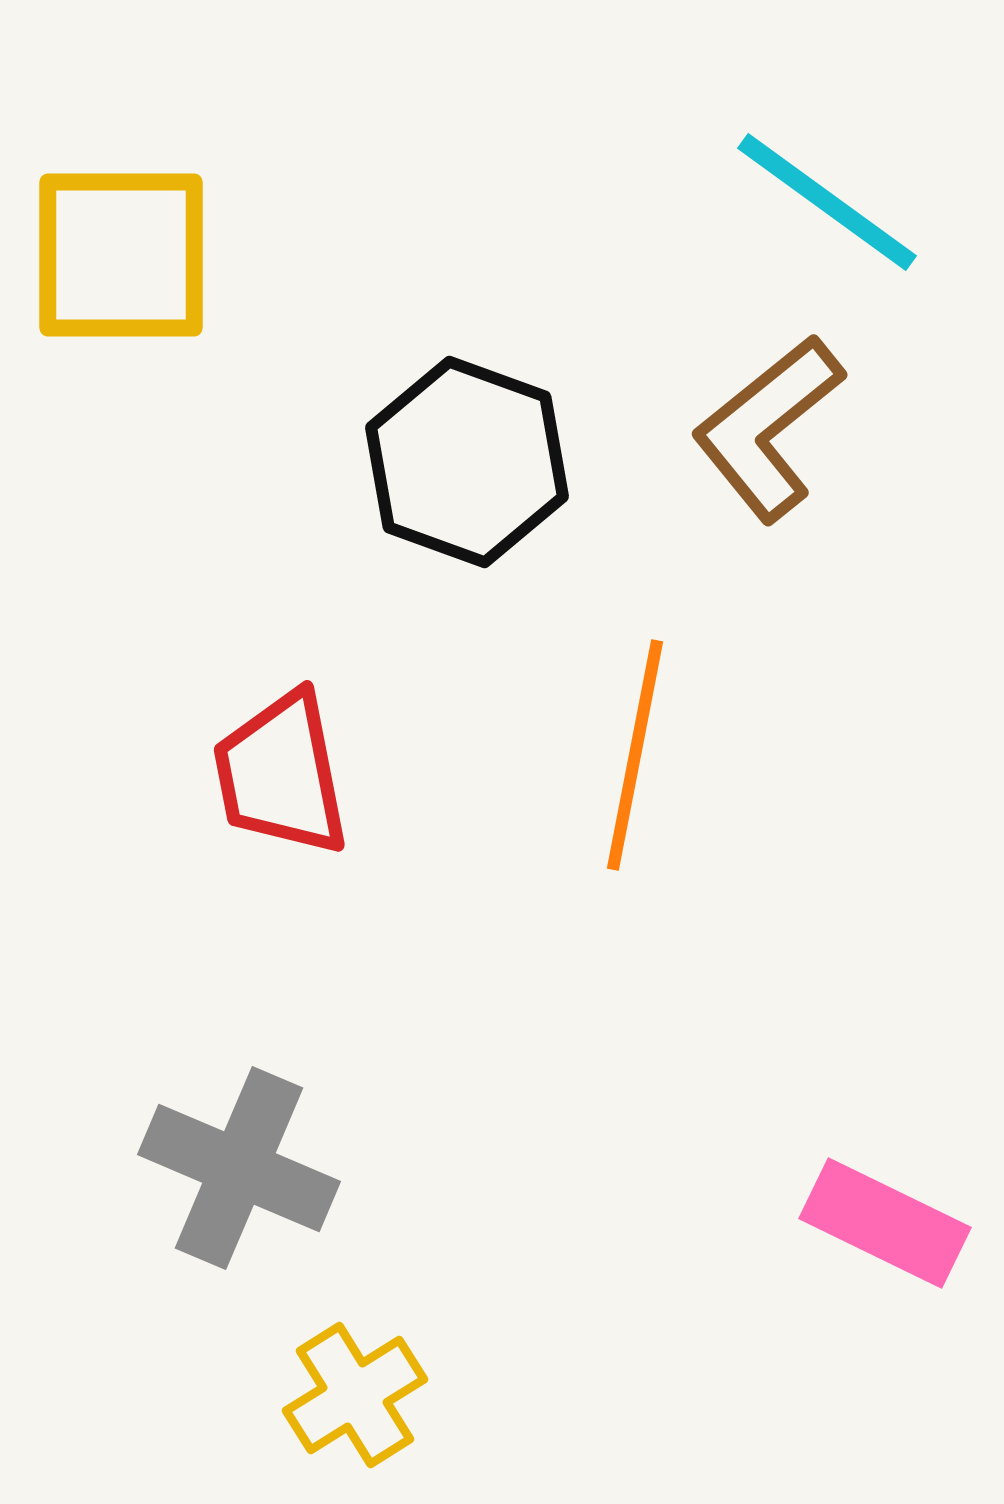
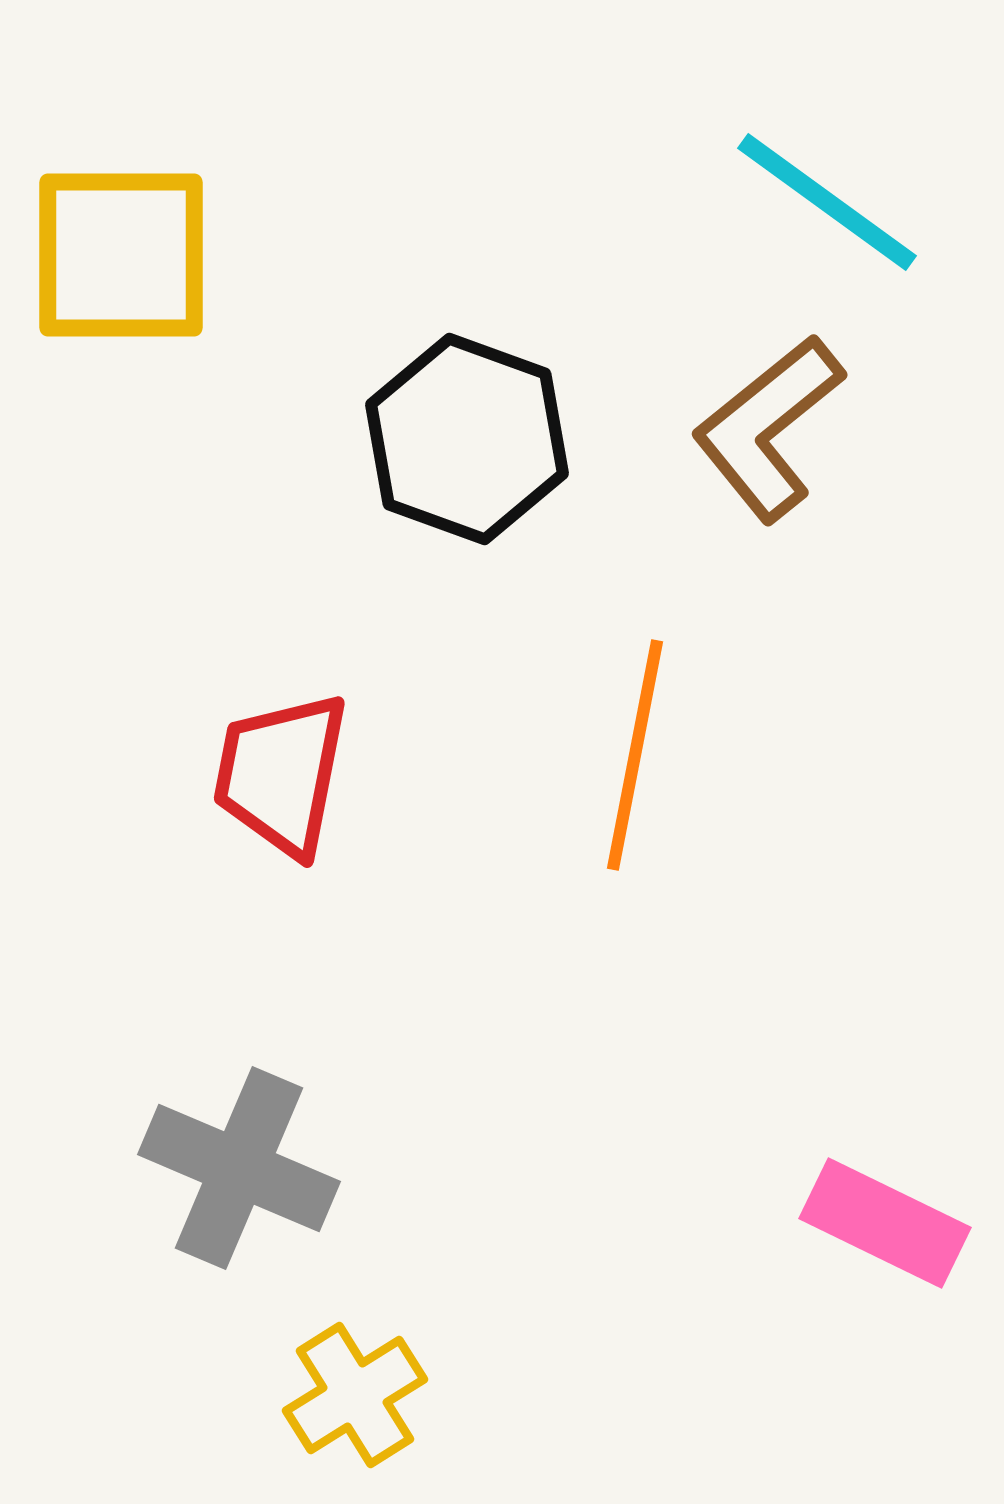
black hexagon: moved 23 px up
red trapezoid: rotated 22 degrees clockwise
